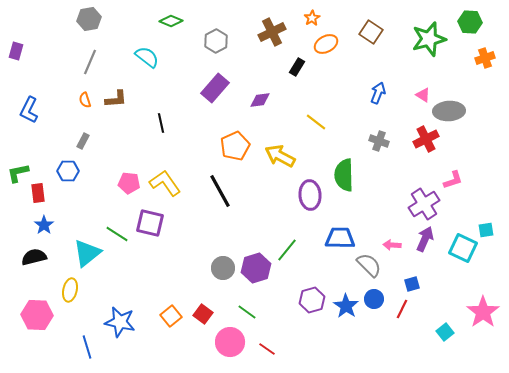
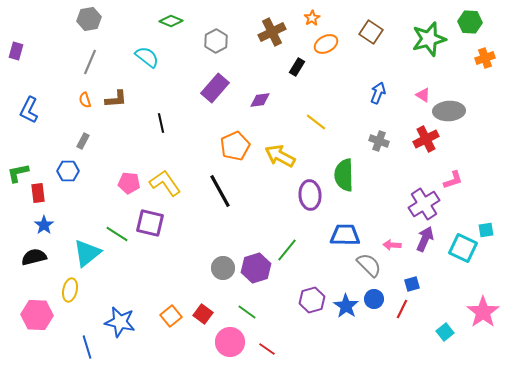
blue trapezoid at (340, 238): moved 5 px right, 3 px up
